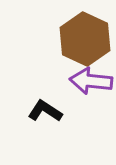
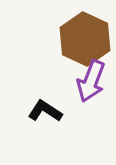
purple arrow: rotated 75 degrees counterclockwise
